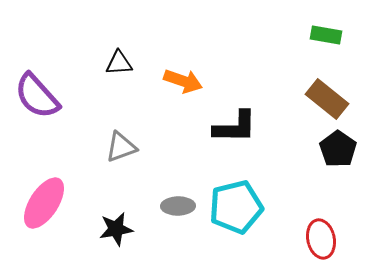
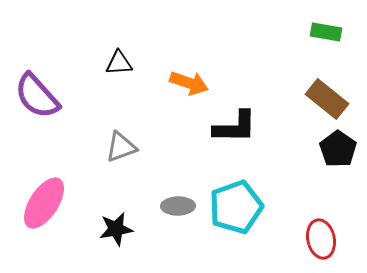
green rectangle: moved 3 px up
orange arrow: moved 6 px right, 2 px down
cyan pentagon: rotated 6 degrees counterclockwise
